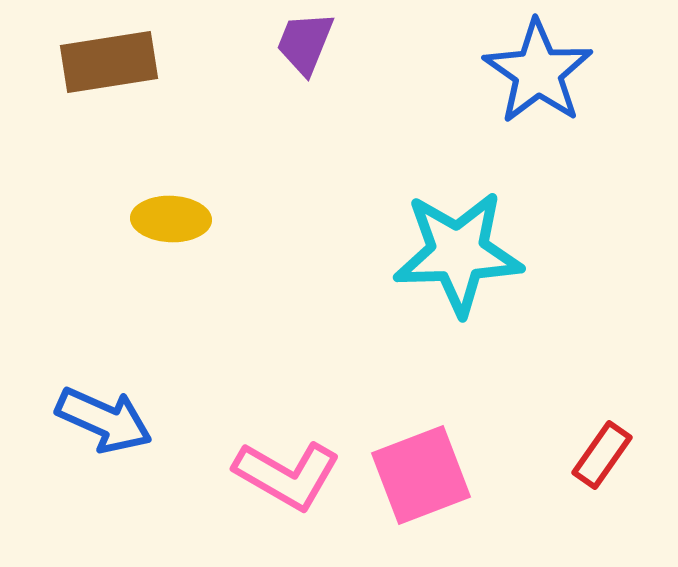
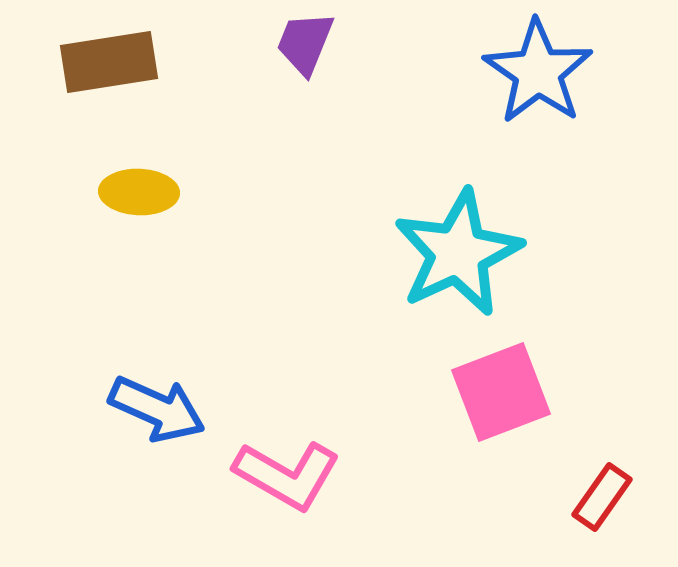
yellow ellipse: moved 32 px left, 27 px up
cyan star: rotated 23 degrees counterclockwise
blue arrow: moved 53 px right, 11 px up
red rectangle: moved 42 px down
pink square: moved 80 px right, 83 px up
